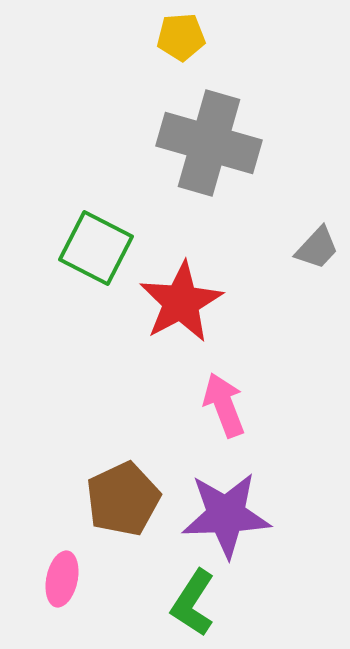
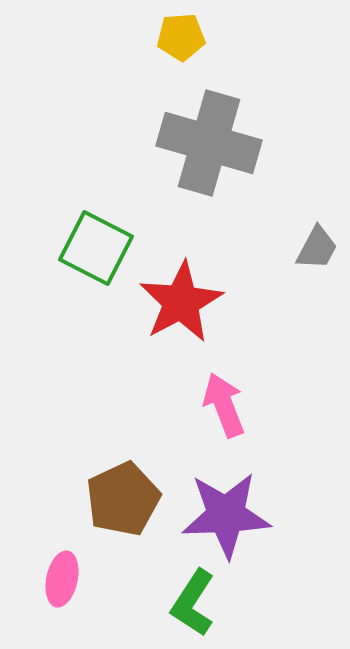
gray trapezoid: rotated 15 degrees counterclockwise
